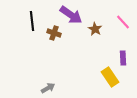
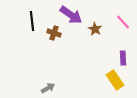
yellow rectangle: moved 5 px right, 3 px down
